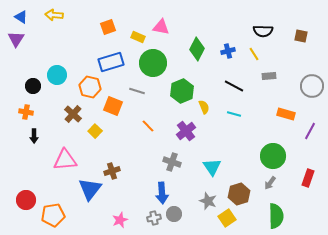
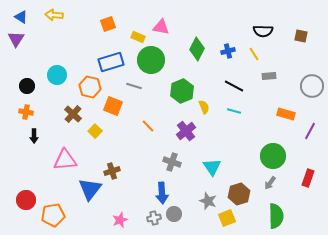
orange square at (108, 27): moved 3 px up
green circle at (153, 63): moved 2 px left, 3 px up
black circle at (33, 86): moved 6 px left
gray line at (137, 91): moved 3 px left, 5 px up
cyan line at (234, 114): moved 3 px up
yellow square at (227, 218): rotated 12 degrees clockwise
